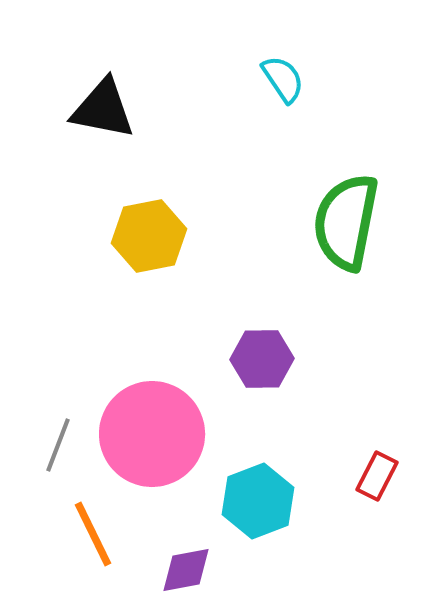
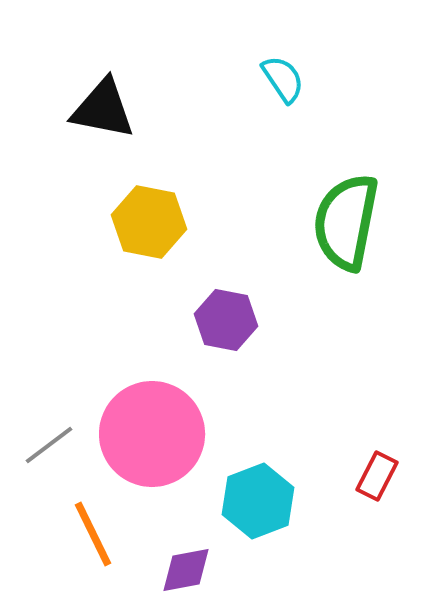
yellow hexagon: moved 14 px up; rotated 22 degrees clockwise
purple hexagon: moved 36 px left, 39 px up; rotated 12 degrees clockwise
gray line: moved 9 px left; rotated 32 degrees clockwise
